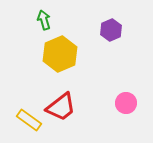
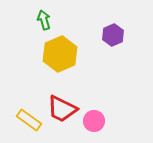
purple hexagon: moved 2 px right, 5 px down
pink circle: moved 32 px left, 18 px down
red trapezoid: moved 1 px right, 2 px down; rotated 64 degrees clockwise
